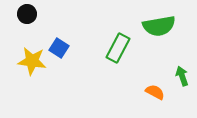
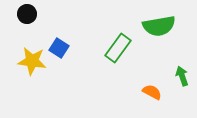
green rectangle: rotated 8 degrees clockwise
orange semicircle: moved 3 px left
